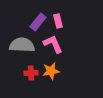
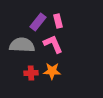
orange star: moved 1 px right; rotated 12 degrees clockwise
